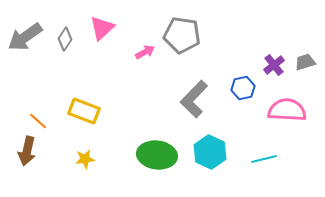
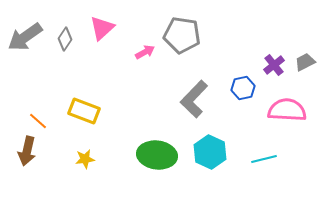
gray trapezoid: rotated 10 degrees counterclockwise
